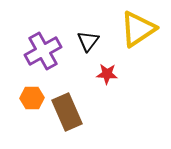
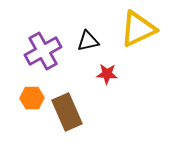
yellow triangle: rotated 9 degrees clockwise
black triangle: rotated 40 degrees clockwise
